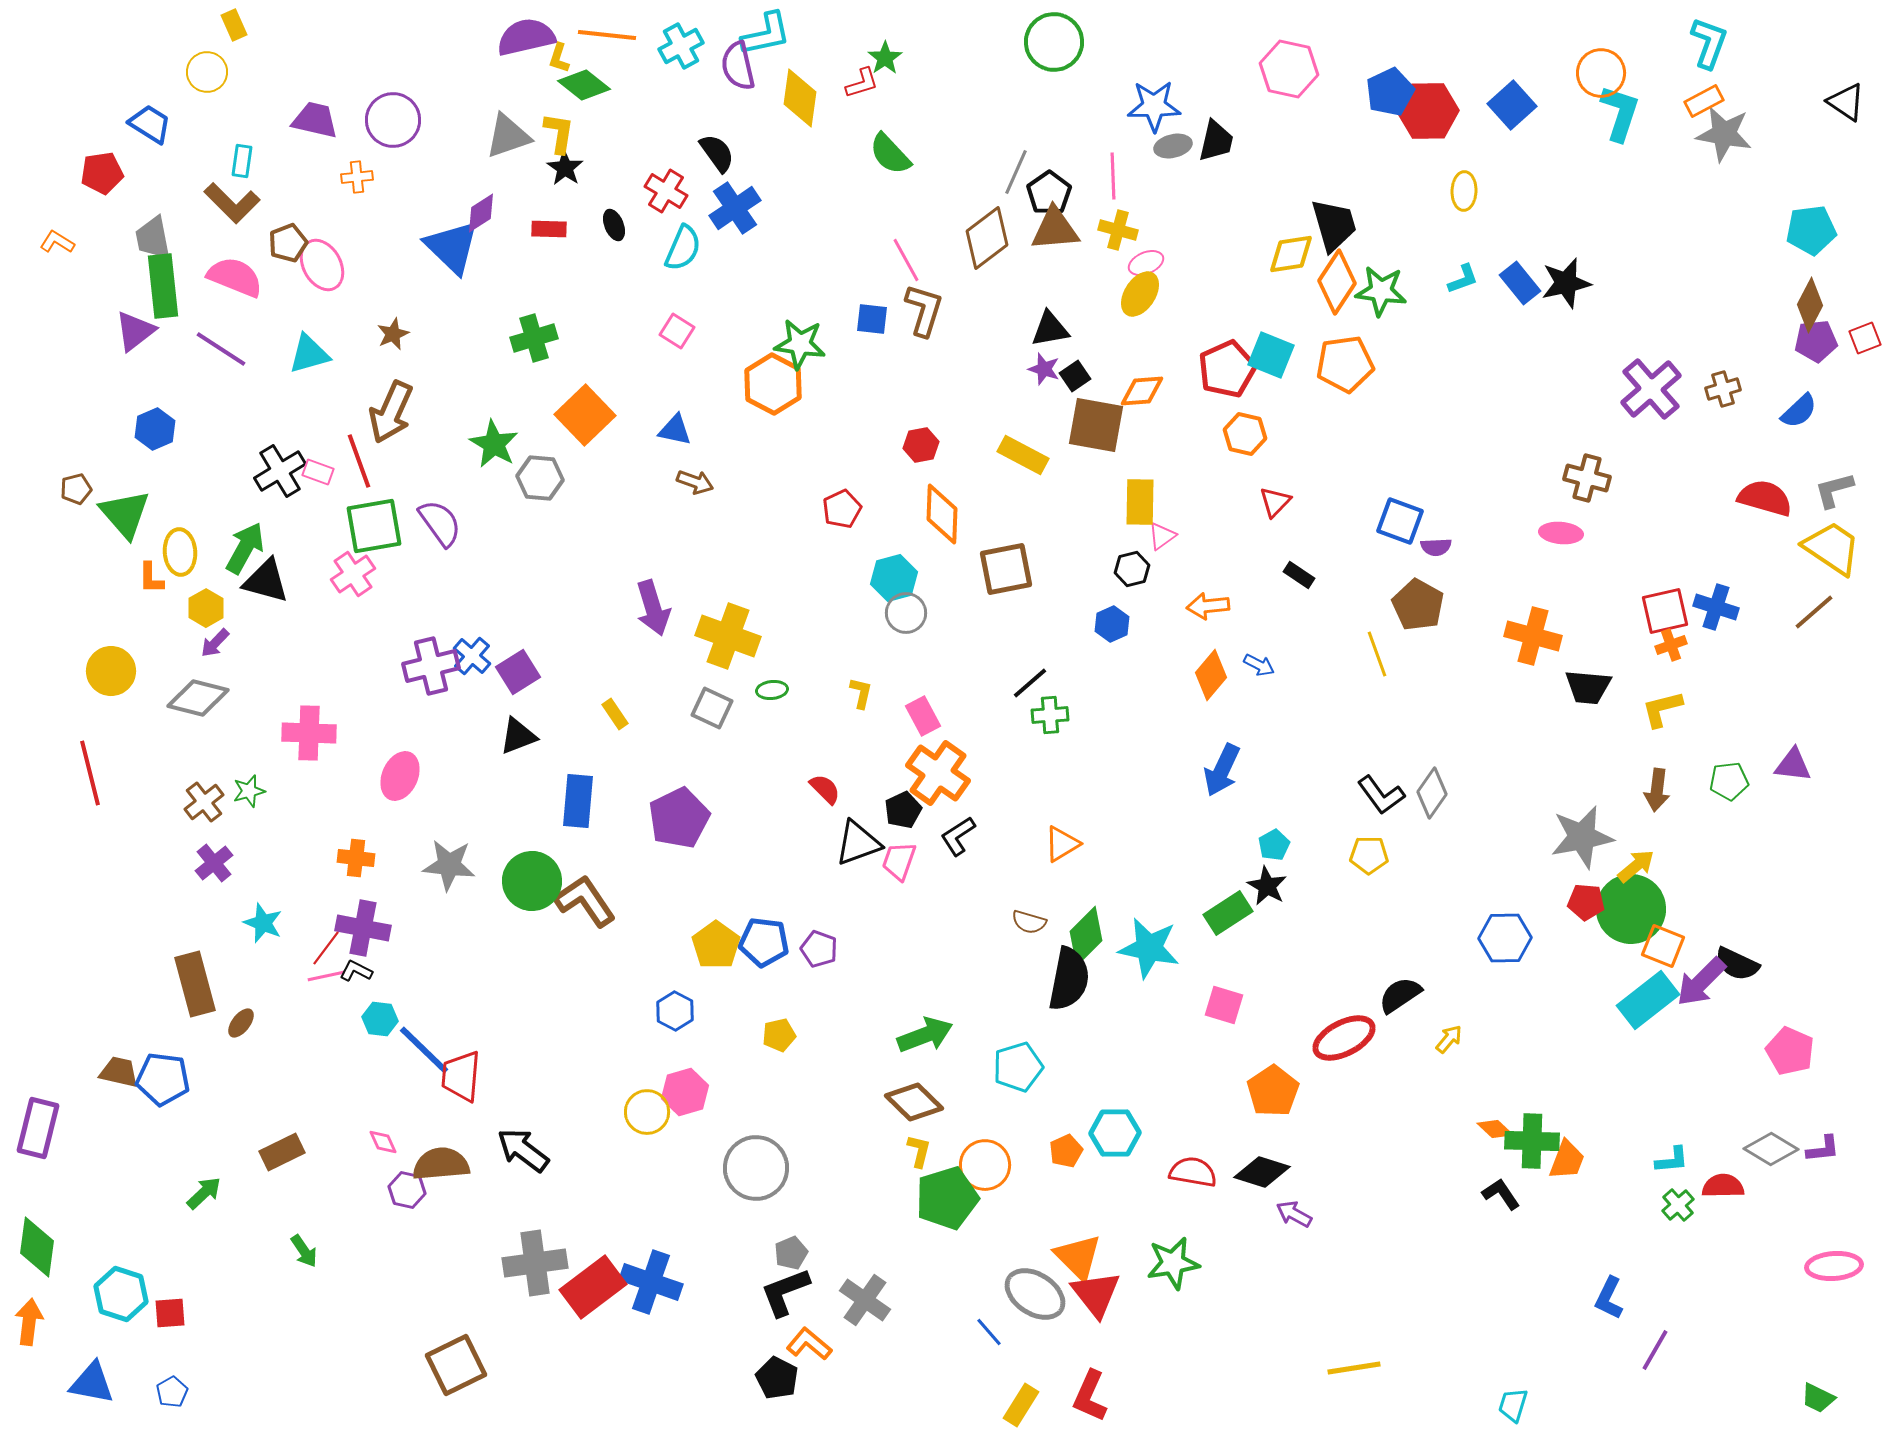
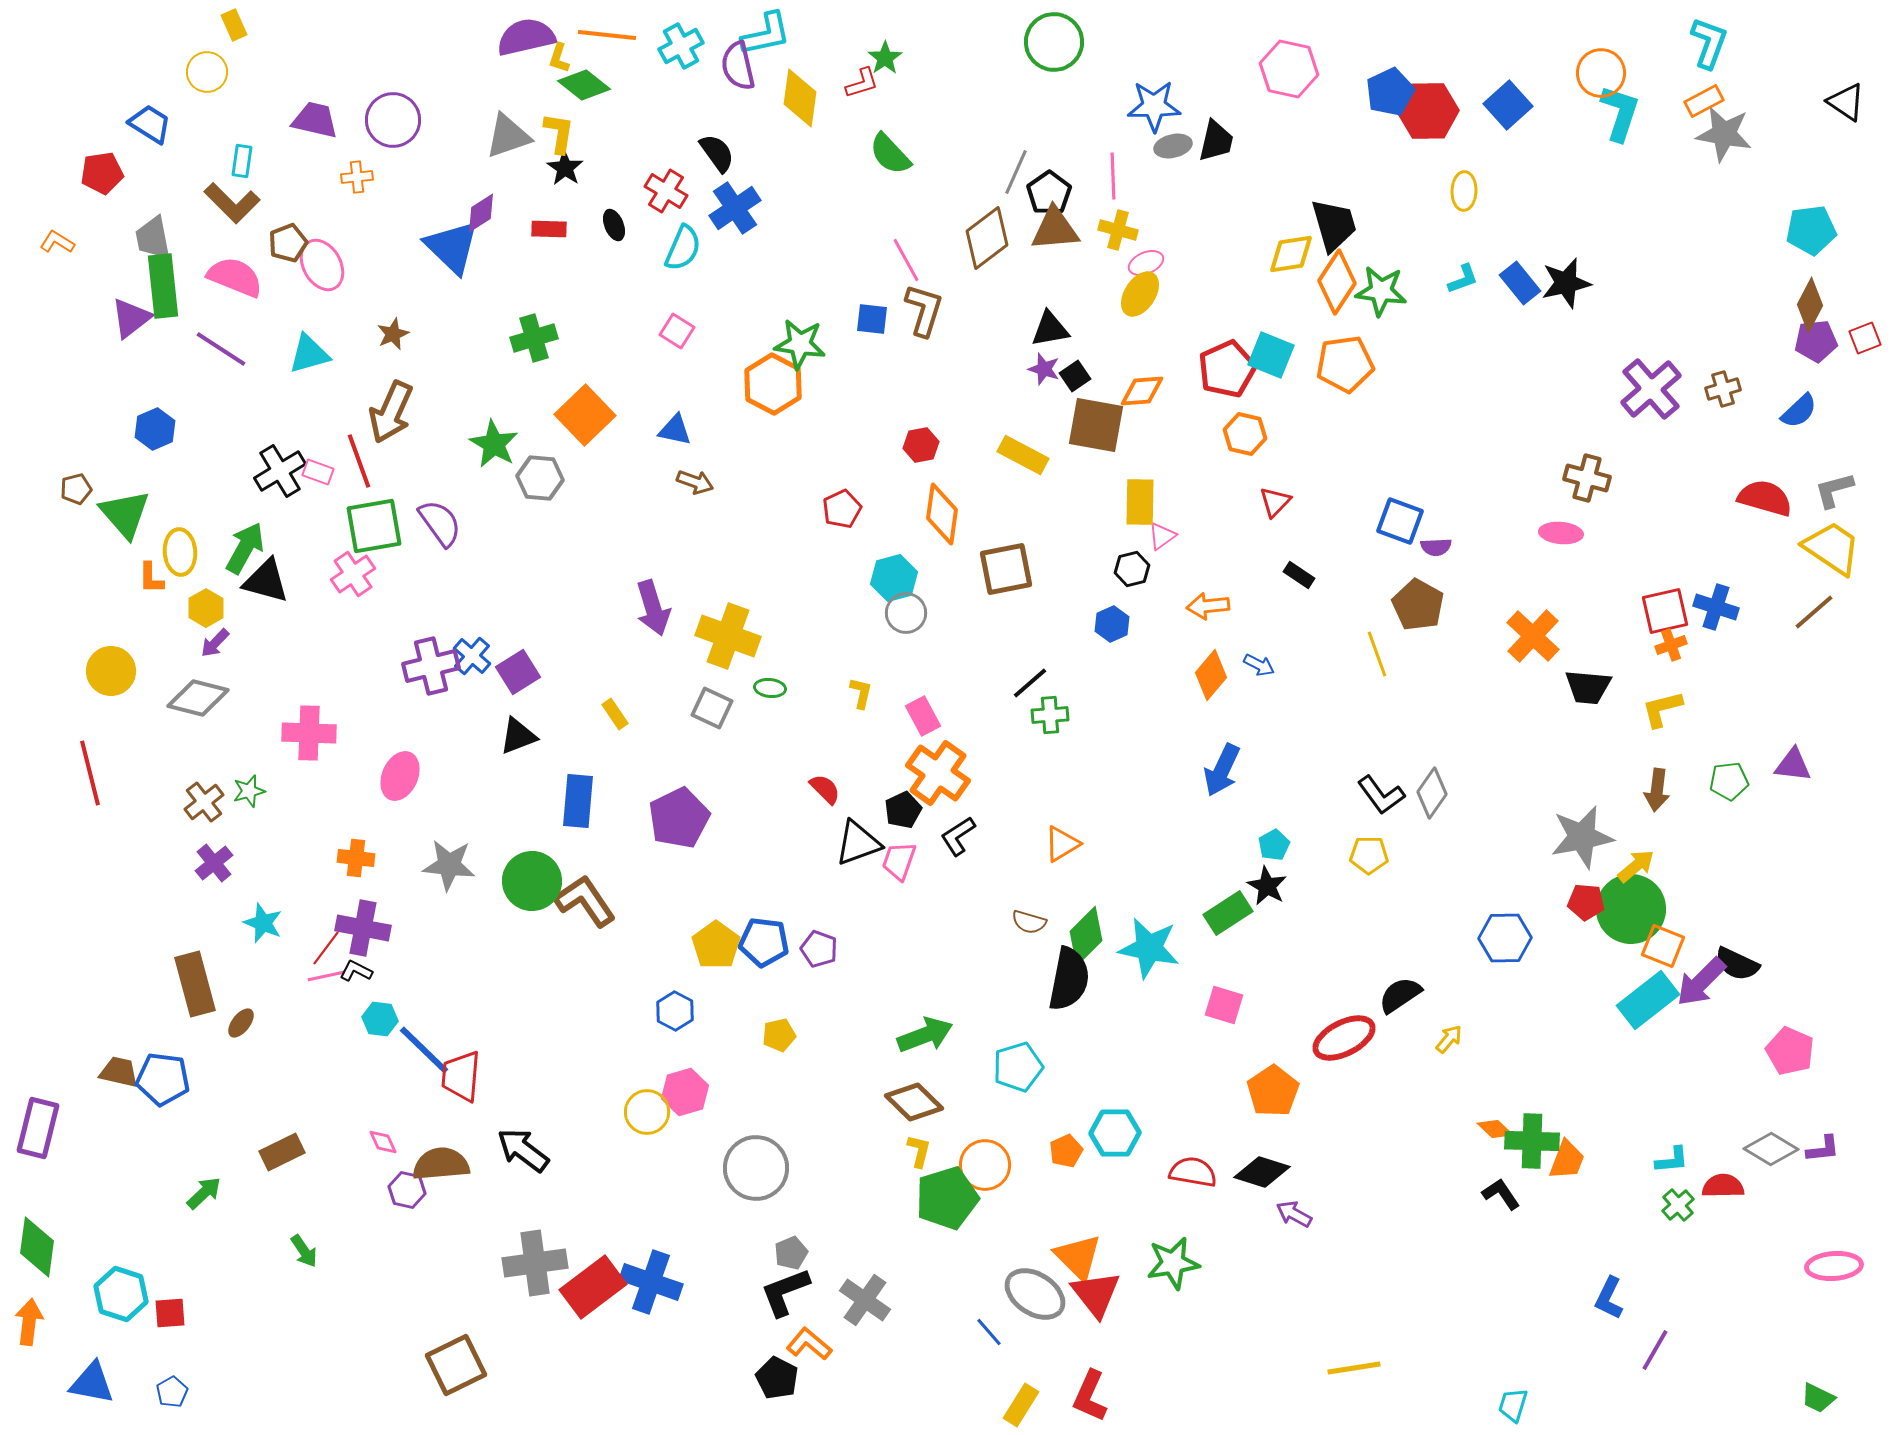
blue square at (1512, 105): moved 4 px left
purple triangle at (135, 331): moved 4 px left, 13 px up
orange diamond at (942, 514): rotated 6 degrees clockwise
orange cross at (1533, 636): rotated 28 degrees clockwise
green ellipse at (772, 690): moved 2 px left, 2 px up; rotated 12 degrees clockwise
